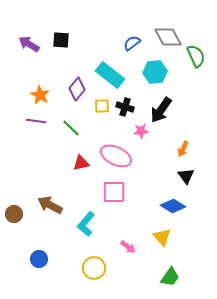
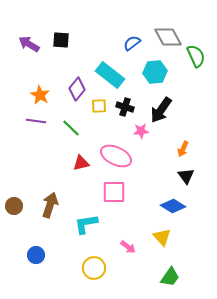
yellow square: moved 3 px left
brown arrow: rotated 80 degrees clockwise
brown circle: moved 8 px up
cyan L-shape: rotated 40 degrees clockwise
blue circle: moved 3 px left, 4 px up
